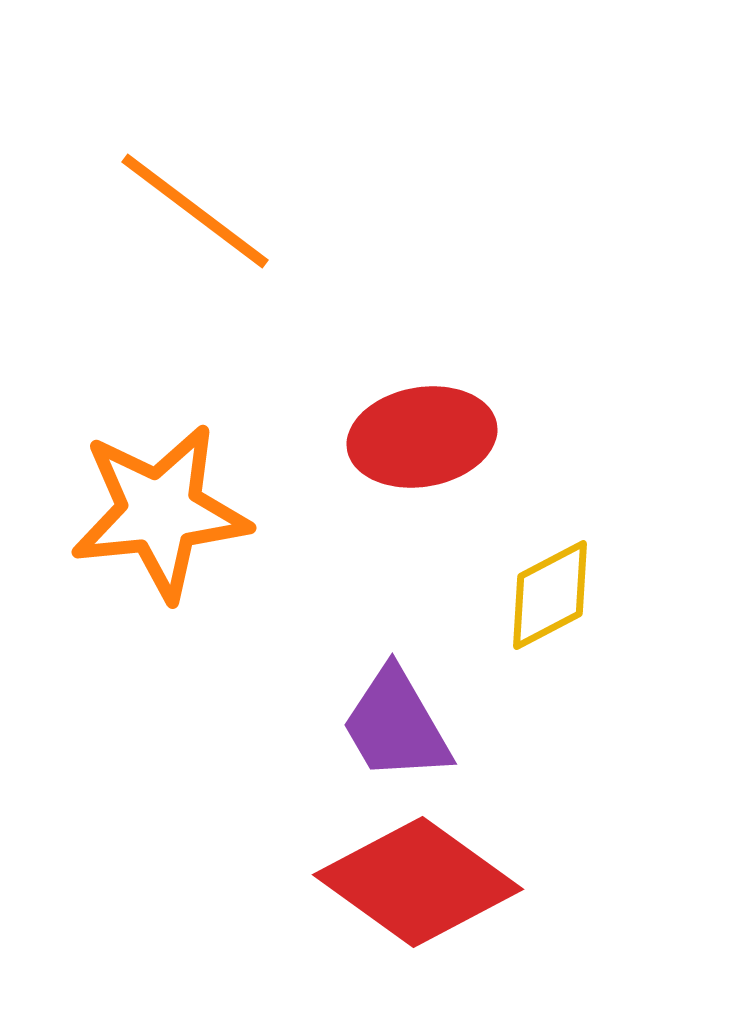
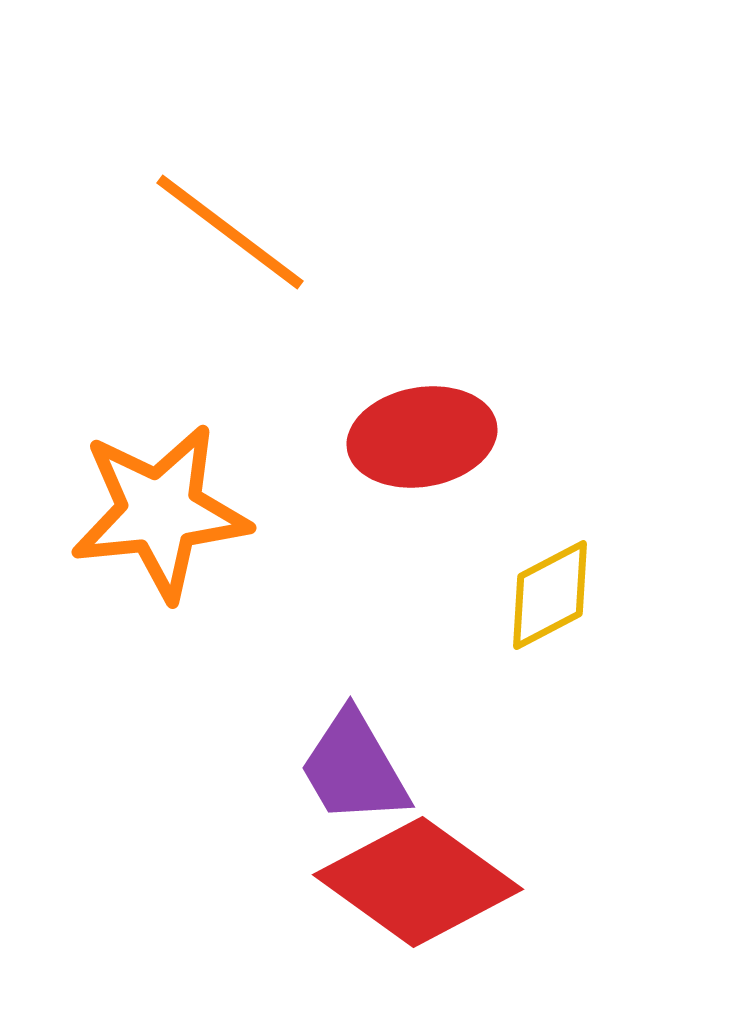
orange line: moved 35 px right, 21 px down
purple trapezoid: moved 42 px left, 43 px down
